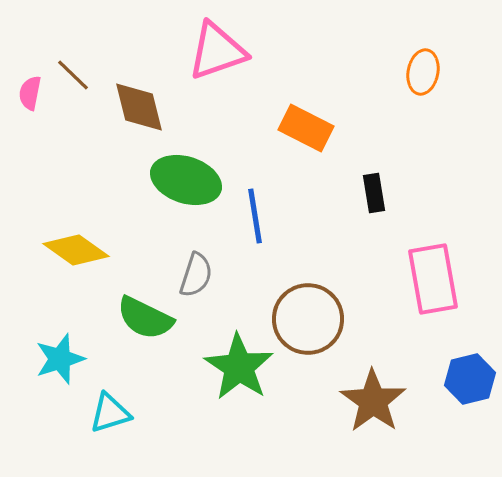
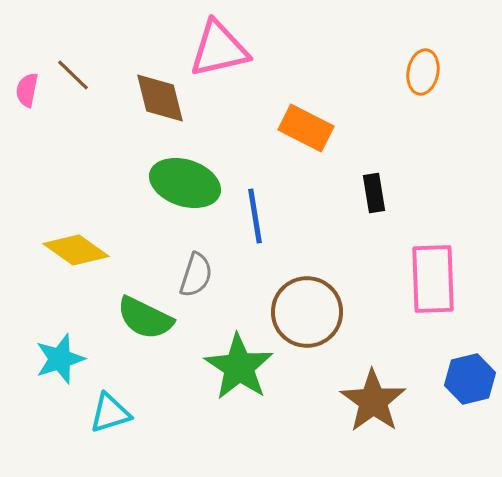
pink triangle: moved 2 px right, 2 px up; rotated 6 degrees clockwise
pink semicircle: moved 3 px left, 3 px up
brown diamond: moved 21 px right, 9 px up
green ellipse: moved 1 px left, 3 px down
pink rectangle: rotated 8 degrees clockwise
brown circle: moved 1 px left, 7 px up
